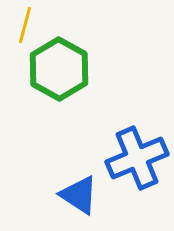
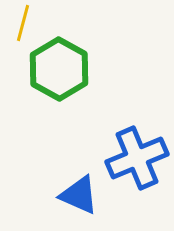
yellow line: moved 2 px left, 2 px up
blue triangle: rotated 9 degrees counterclockwise
